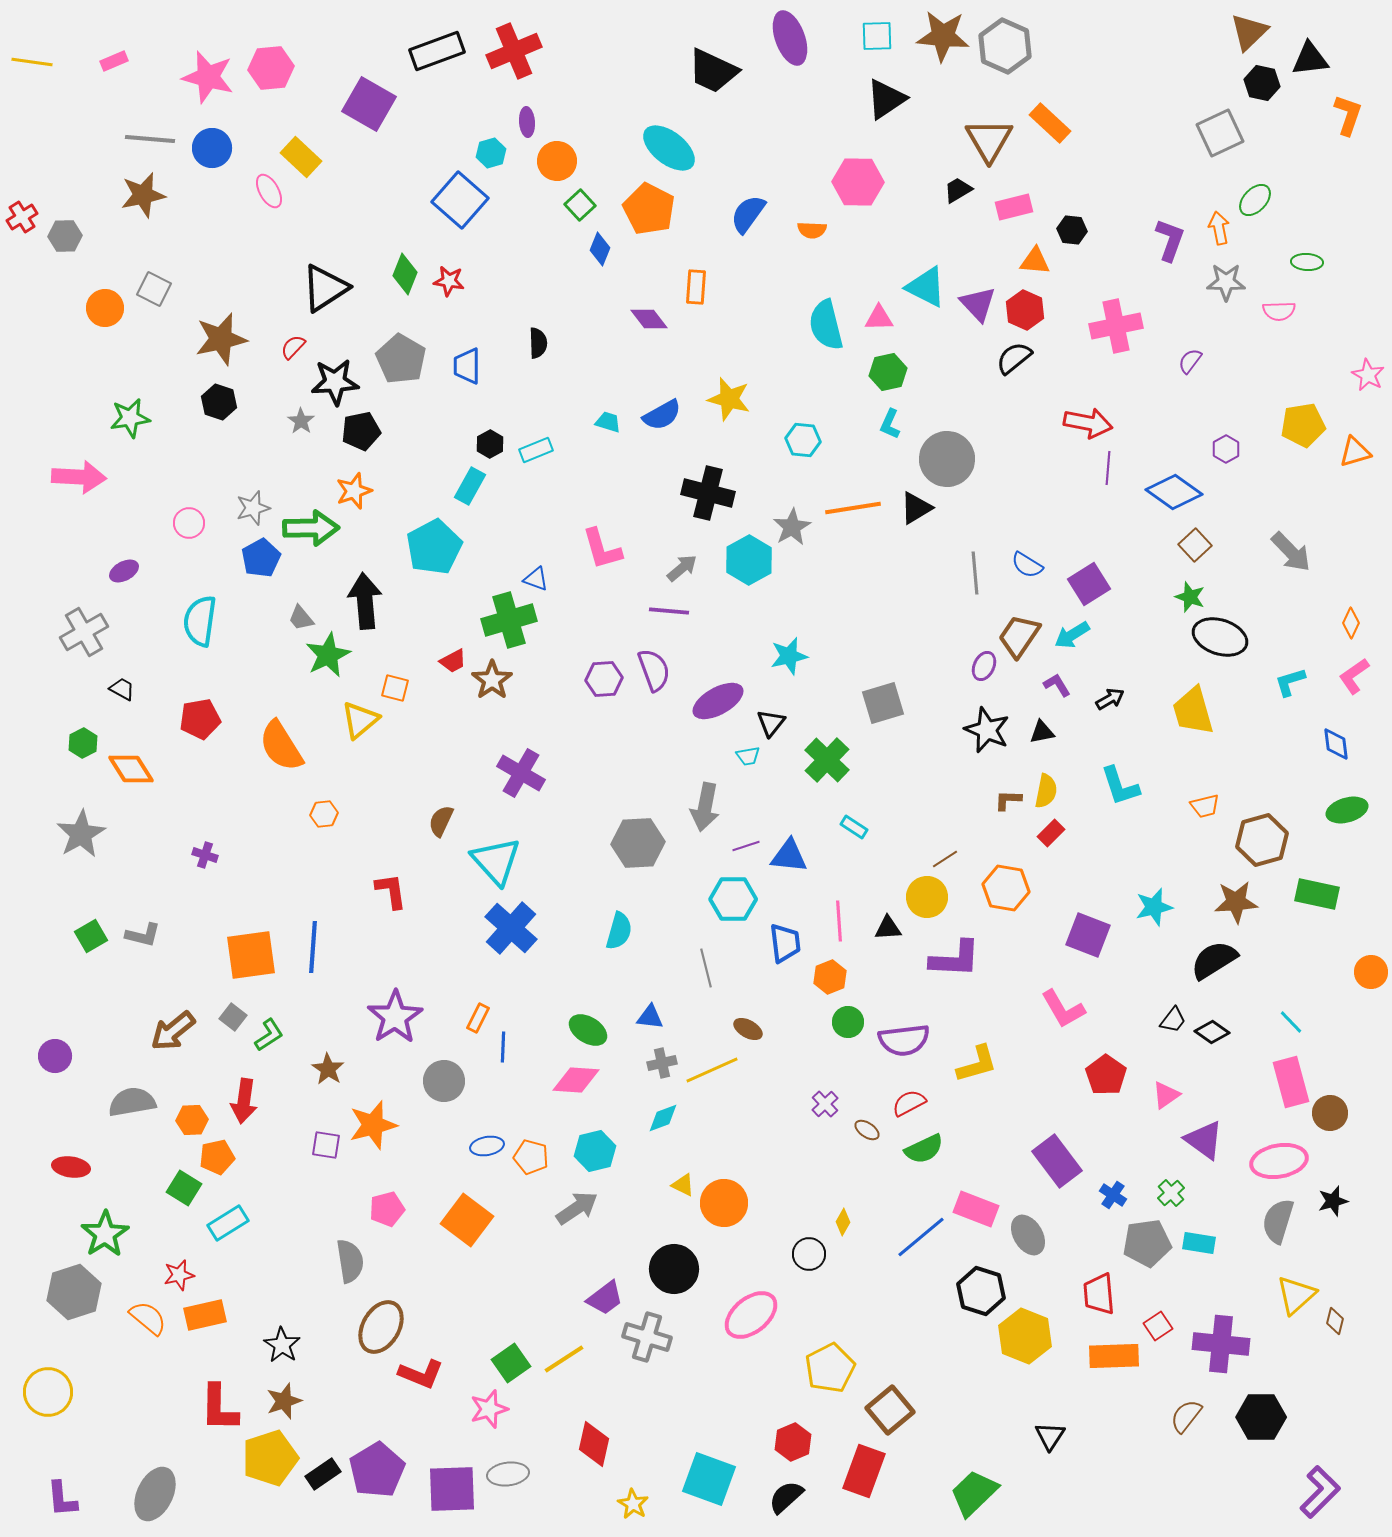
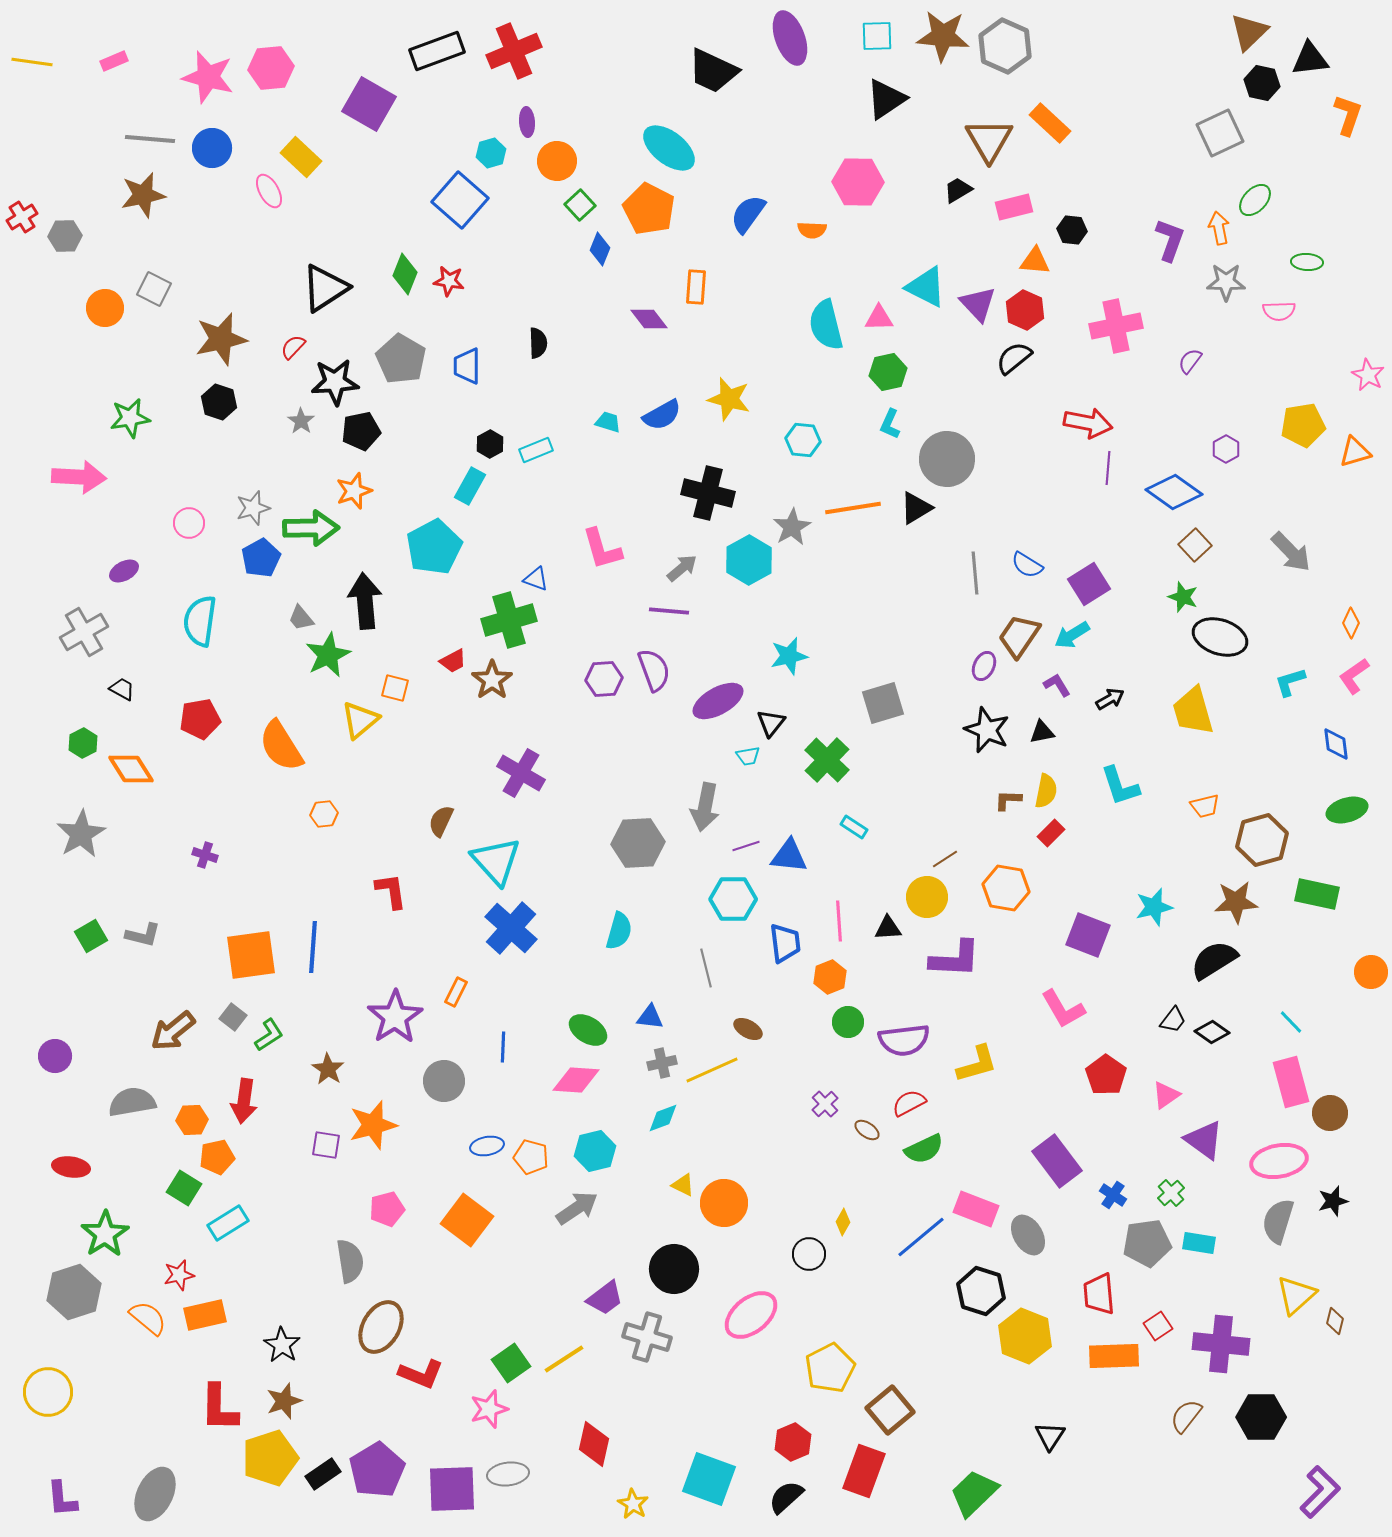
green star at (1190, 597): moved 7 px left
orange rectangle at (478, 1018): moved 22 px left, 26 px up
